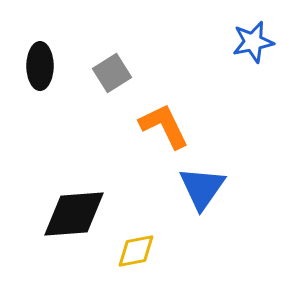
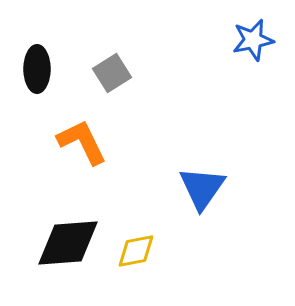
blue star: moved 2 px up
black ellipse: moved 3 px left, 3 px down
orange L-shape: moved 82 px left, 16 px down
black diamond: moved 6 px left, 29 px down
